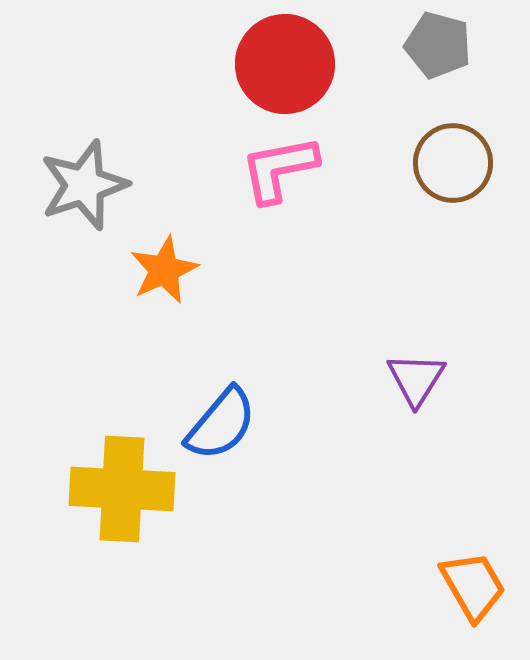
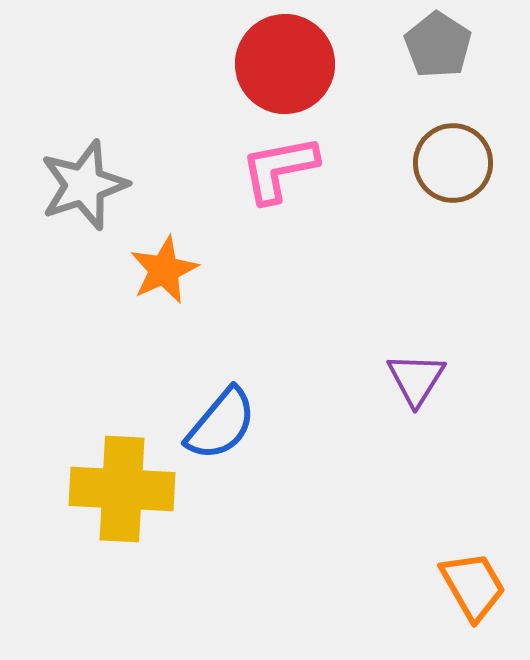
gray pentagon: rotated 18 degrees clockwise
